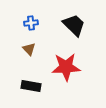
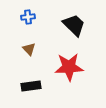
blue cross: moved 3 px left, 6 px up
red star: moved 3 px right
black rectangle: rotated 18 degrees counterclockwise
